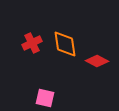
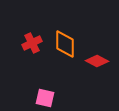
orange diamond: rotated 8 degrees clockwise
